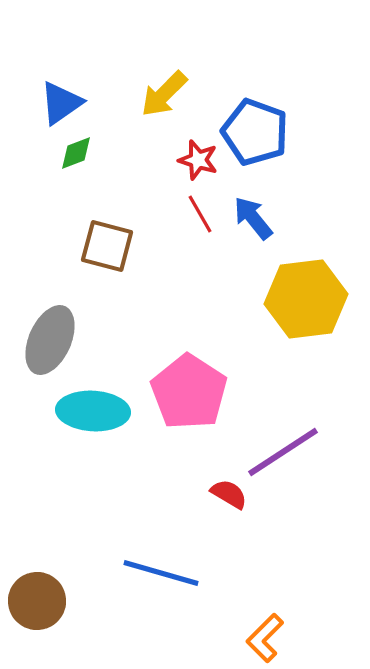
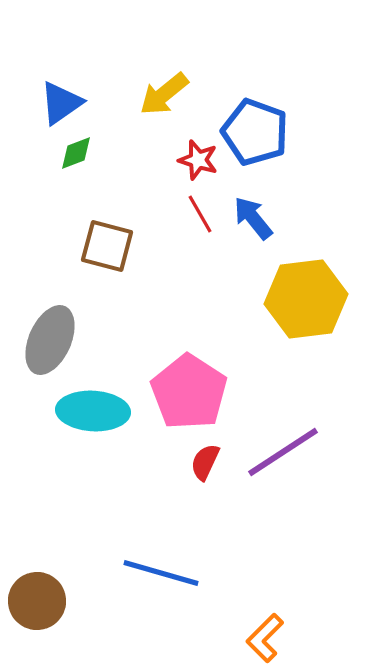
yellow arrow: rotated 6 degrees clockwise
red semicircle: moved 24 px left, 32 px up; rotated 96 degrees counterclockwise
